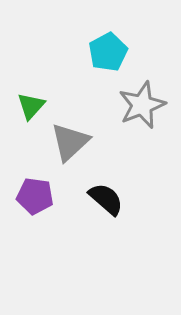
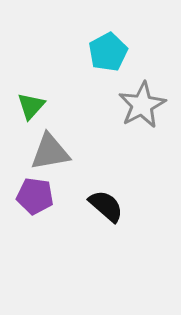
gray star: rotated 6 degrees counterclockwise
gray triangle: moved 20 px left, 10 px down; rotated 33 degrees clockwise
black semicircle: moved 7 px down
